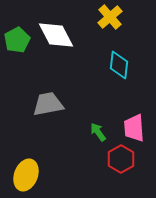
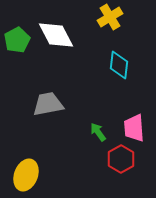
yellow cross: rotated 10 degrees clockwise
